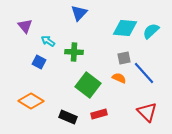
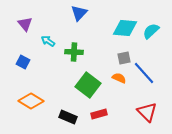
purple triangle: moved 2 px up
blue square: moved 16 px left
